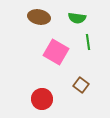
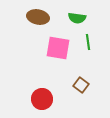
brown ellipse: moved 1 px left
pink square: moved 2 px right, 4 px up; rotated 20 degrees counterclockwise
